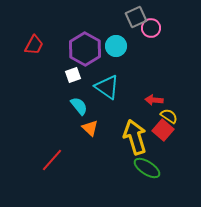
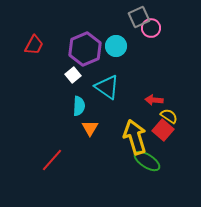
gray square: moved 3 px right
purple hexagon: rotated 8 degrees clockwise
white square: rotated 21 degrees counterclockwise
cyan semicircle: rotated 42 degrees clockwise
orange triangle: rotated 18 degrees clockwise
green ellipse: moved 7 px up
